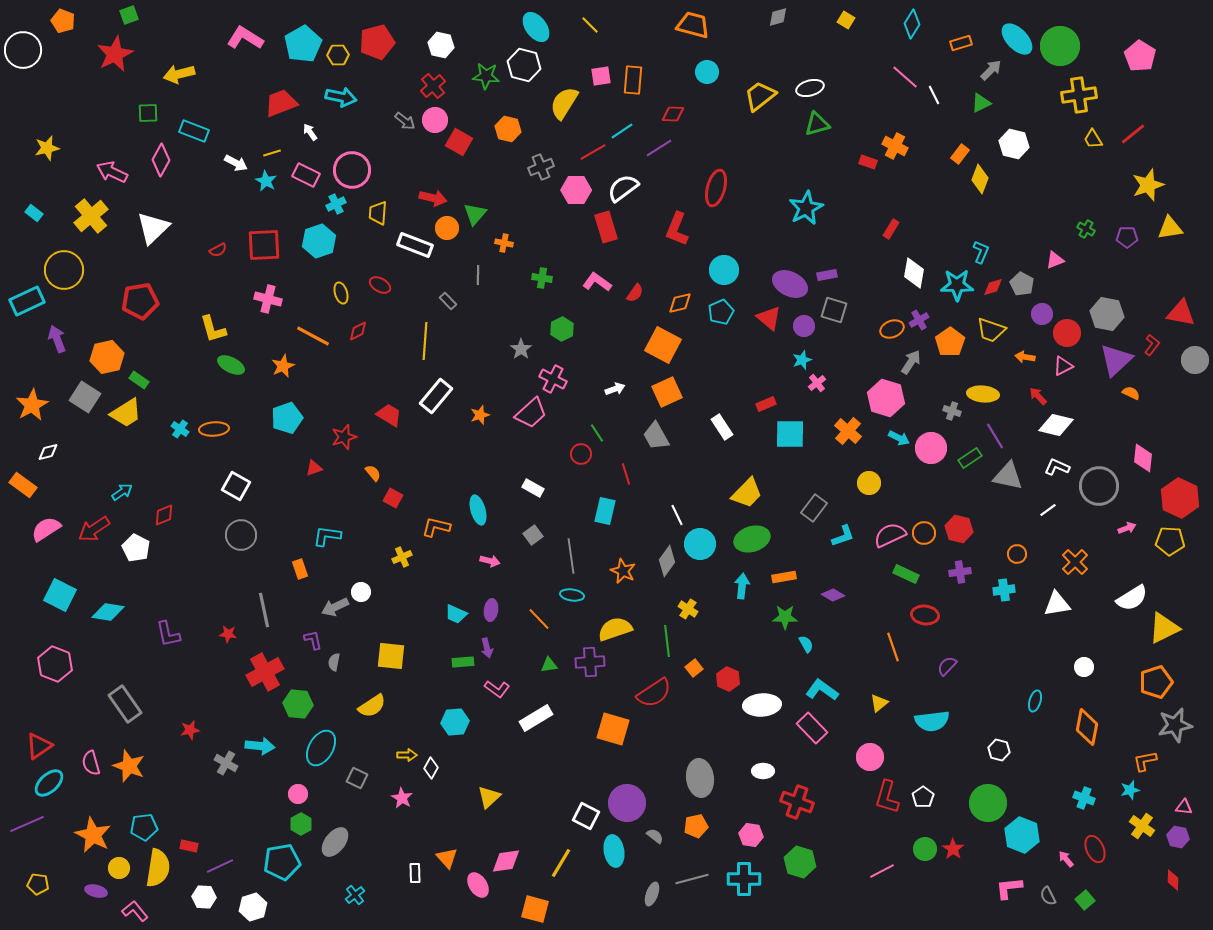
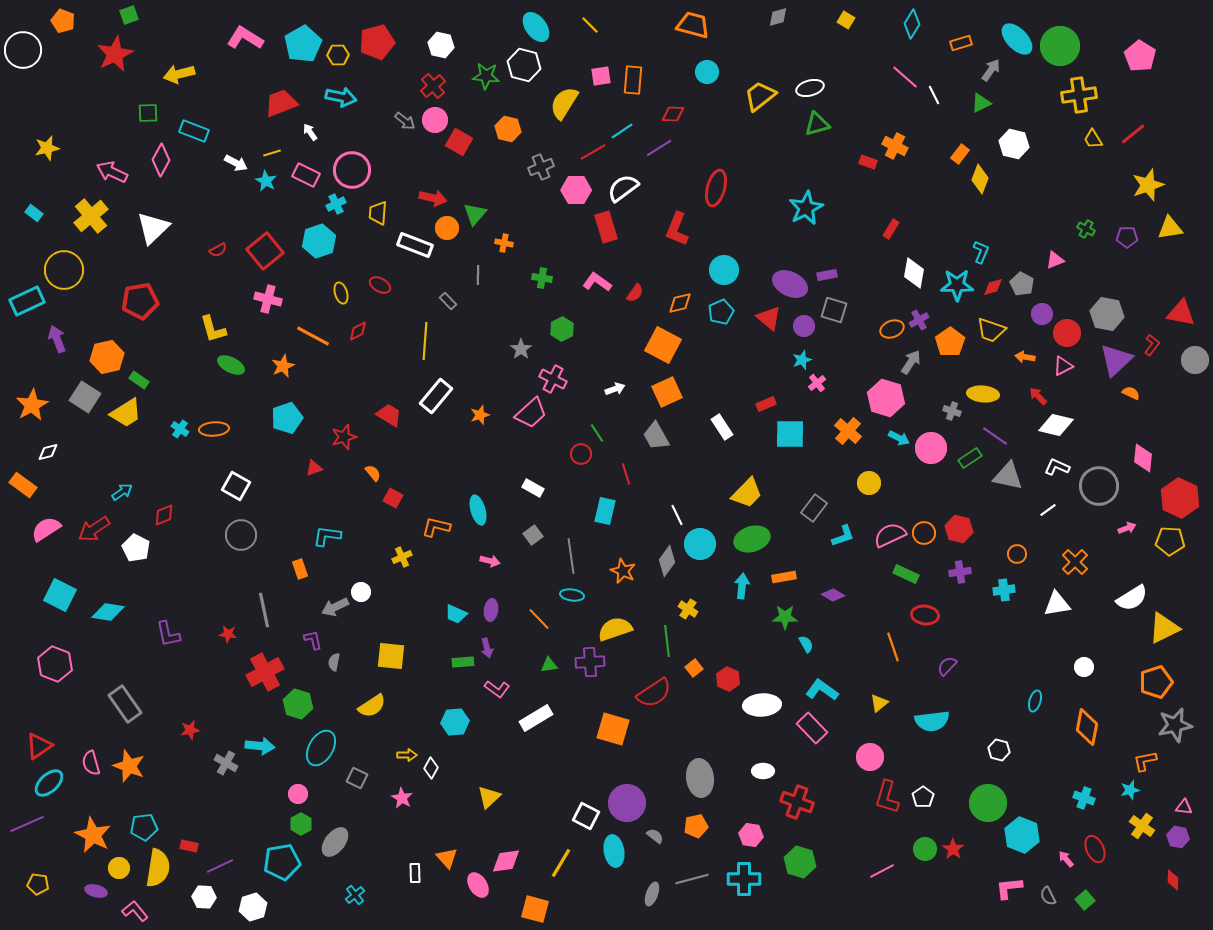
gray arrow at (991, 70): rotated 10 degrees counterclockwise
red square at (264, 245): moved 1 px right, 6 px down; rotated 36 degrees counterclockwise
purple line at (995, 436): rotated 24 degrees counterclockwise
green hexagon at (298, 704): rotated 12 degrees clockwise
